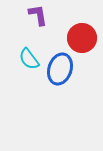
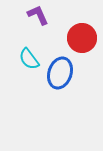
purple L-shape: rotated 15 degrees counterclockwise
blue ellipse: moved 4 px down
